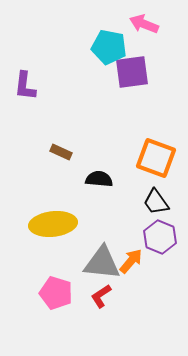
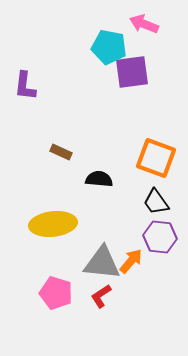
purple hexagon: rotated 16 degrees counterclockwise
